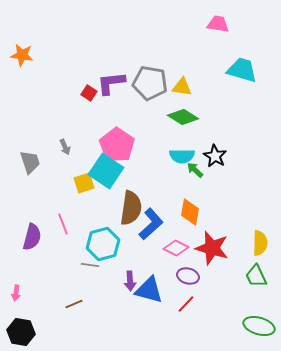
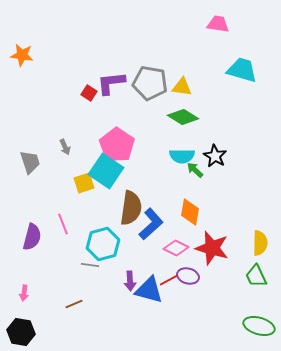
pink arrow: moved 8 px right
red line: moved 17 px left, 24 px up; rotated 18 degrees clockwise
